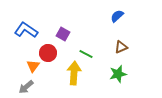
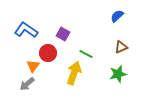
yellow arrow: rotated 15 degrees clockwise
gray arrow: moved 1 px right, 3 px up
